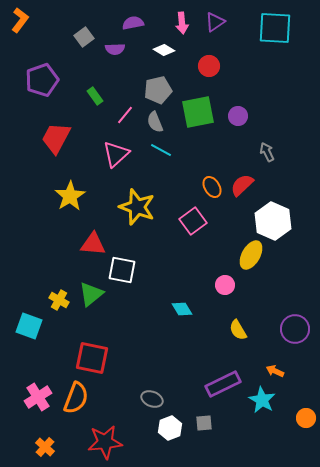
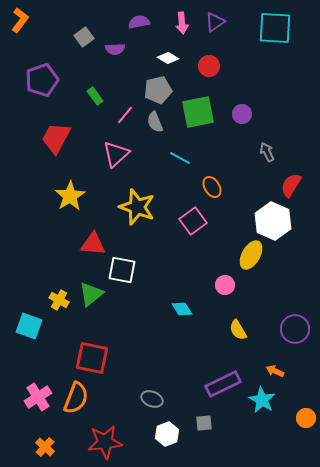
purple semicircle at (133, 23): moved 6 px right, 1 px up
white diamond at (164, 50): moved 4 px right, 8 px down
purple circle at (238, 116): moved 4 px right, 2 px up
cyan line at (161, 150): moved 19 px right, 8 px down
red semicircle at (242, 185): moved 49 px right; rotated 15 degrees counterclockwise
white hexagon at (170, 428): moved 3 px left, 6 px down
